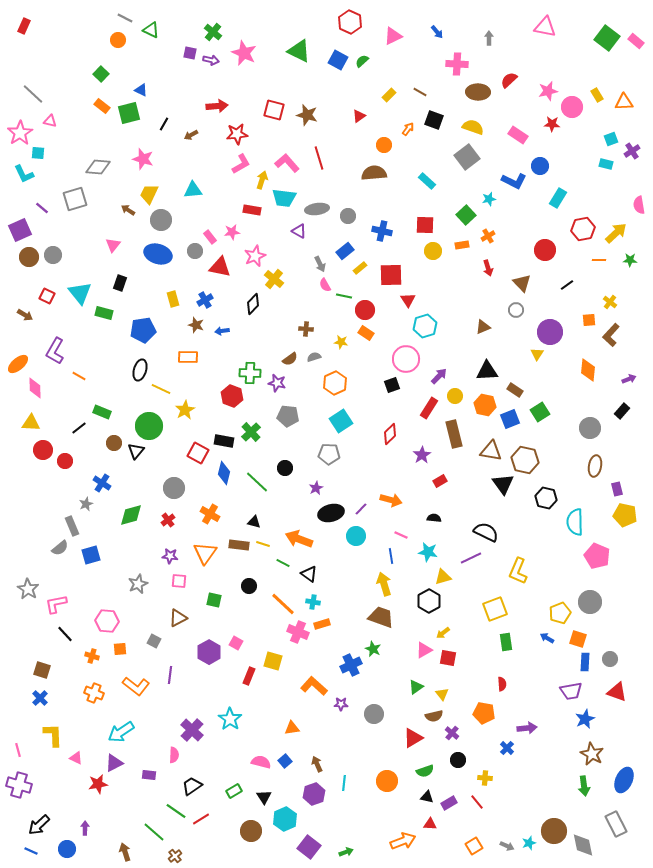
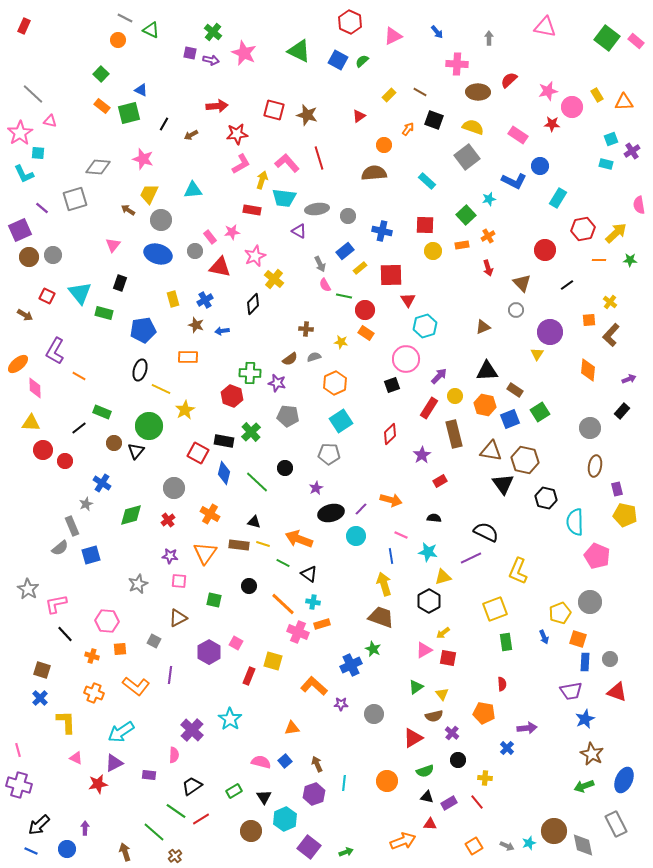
blue arrow at (547, 638): moved 3 px left, 1 px up; rotated 144 degrees counterclockwise
yellow L-shape at (53, 735): moved 13 px right, 13 px up
green arrow at (584, 786): rotated 78 degrees clockwise
